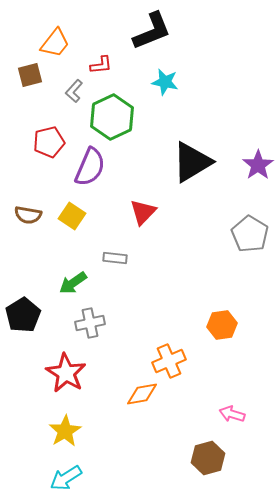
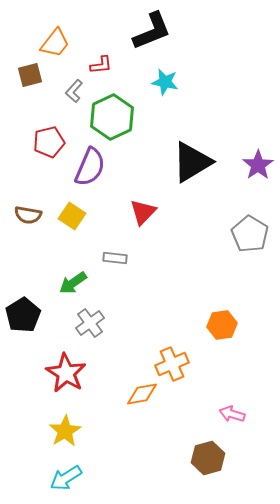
gray cross: rotated 24 degrees counterclockwise
orange cross: moved 3 px right, 3 px down
